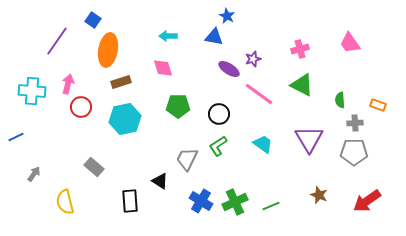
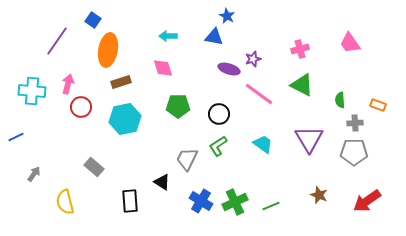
purple ellipse: rotated 15 degrees counterclockwise
black triangle: moved 2 px right, 1 px down
